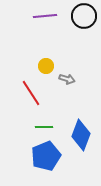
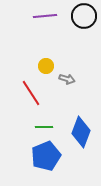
blue diamond: moved 3 px up
